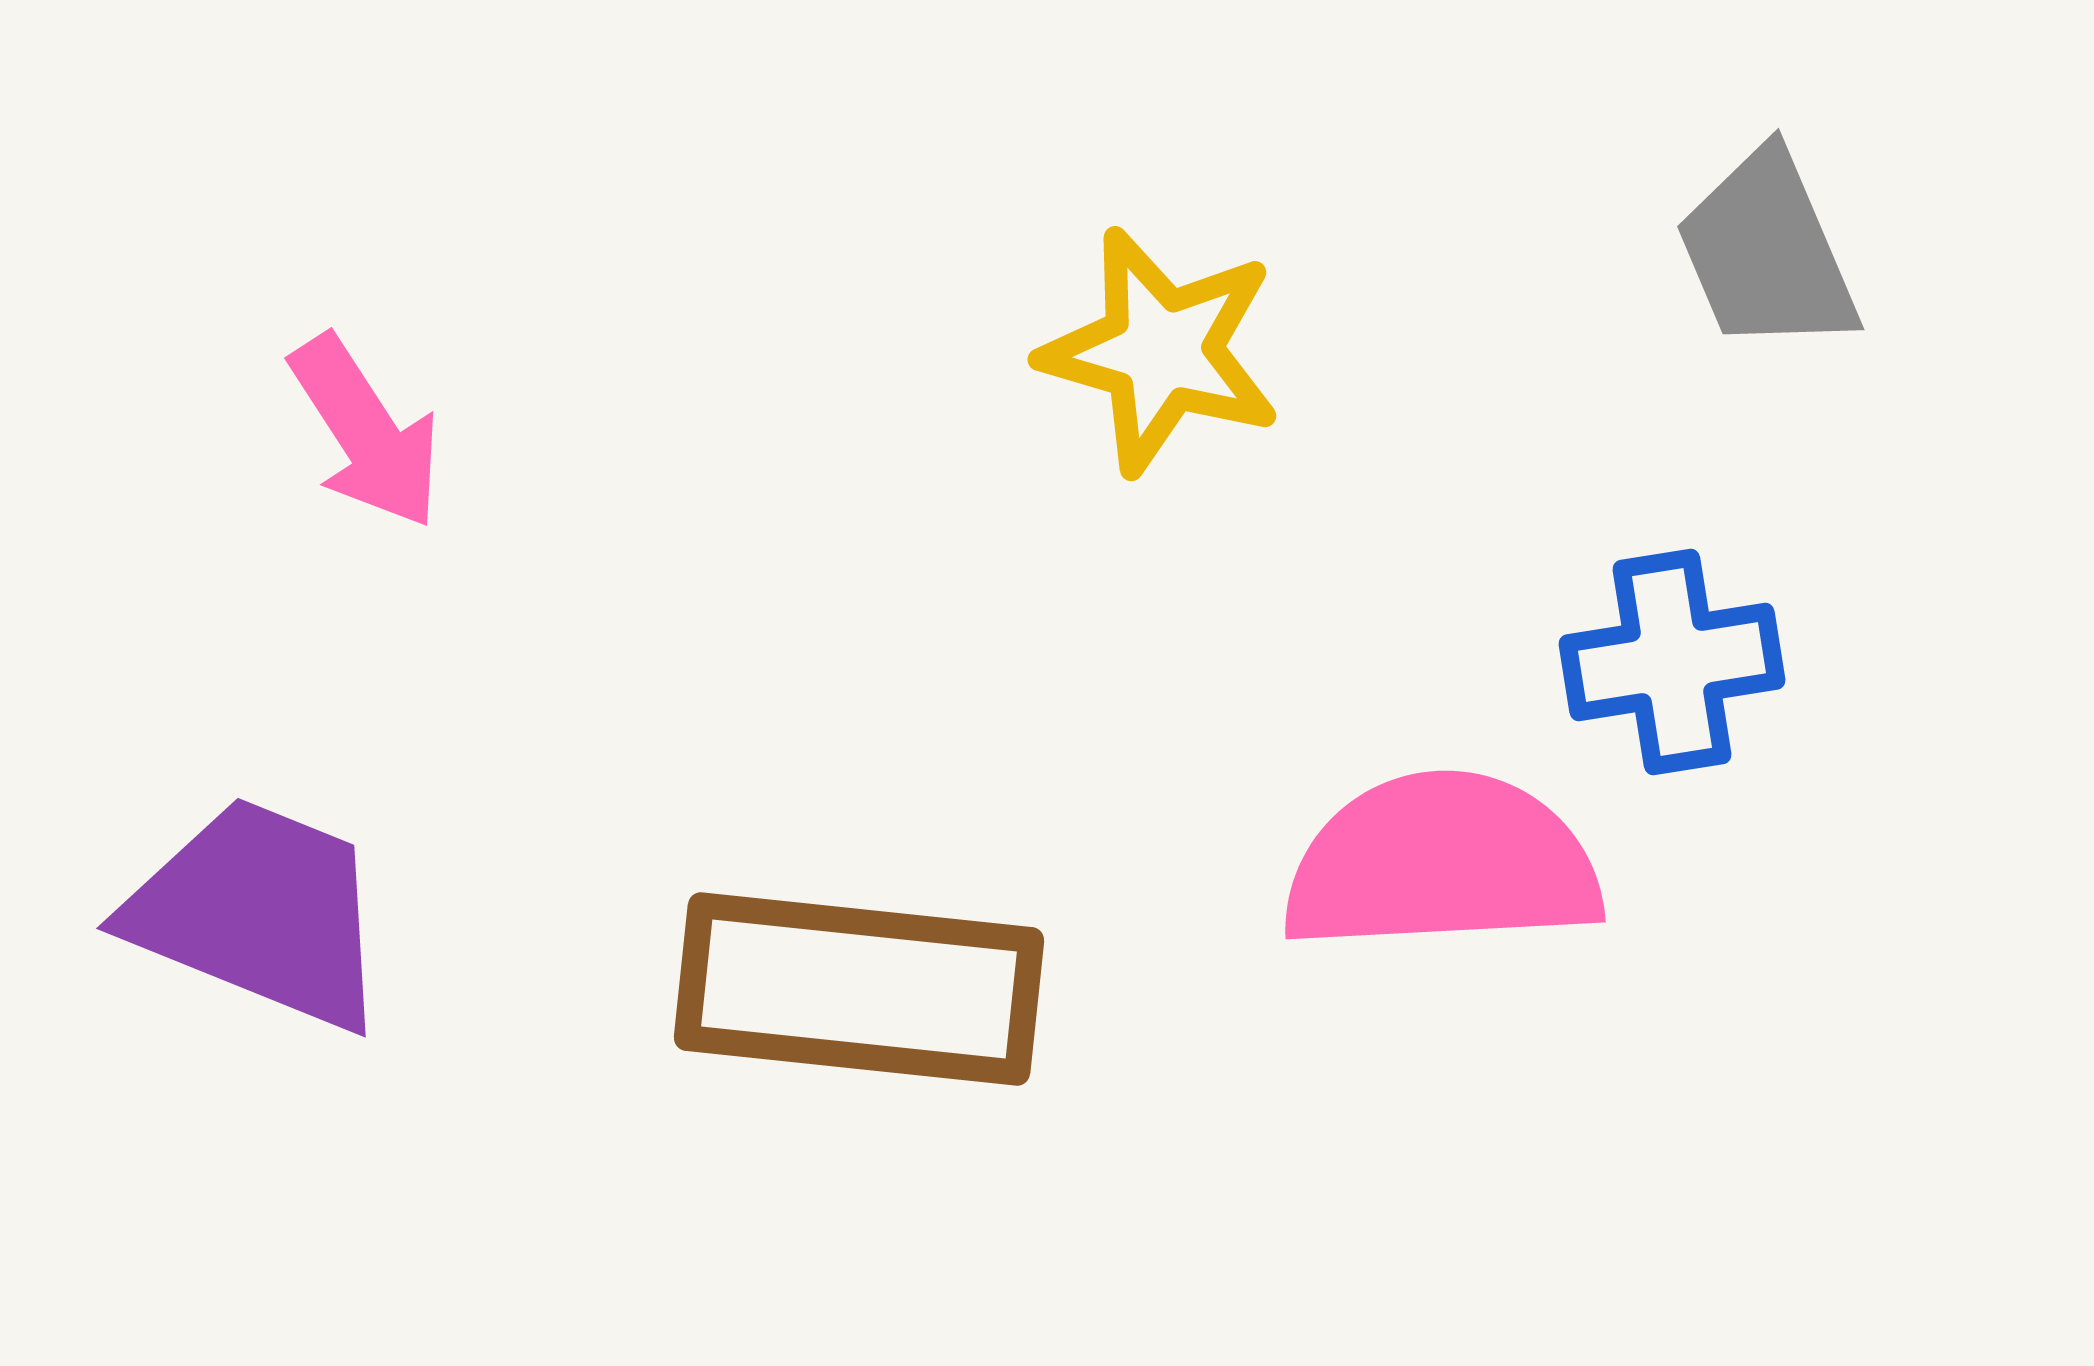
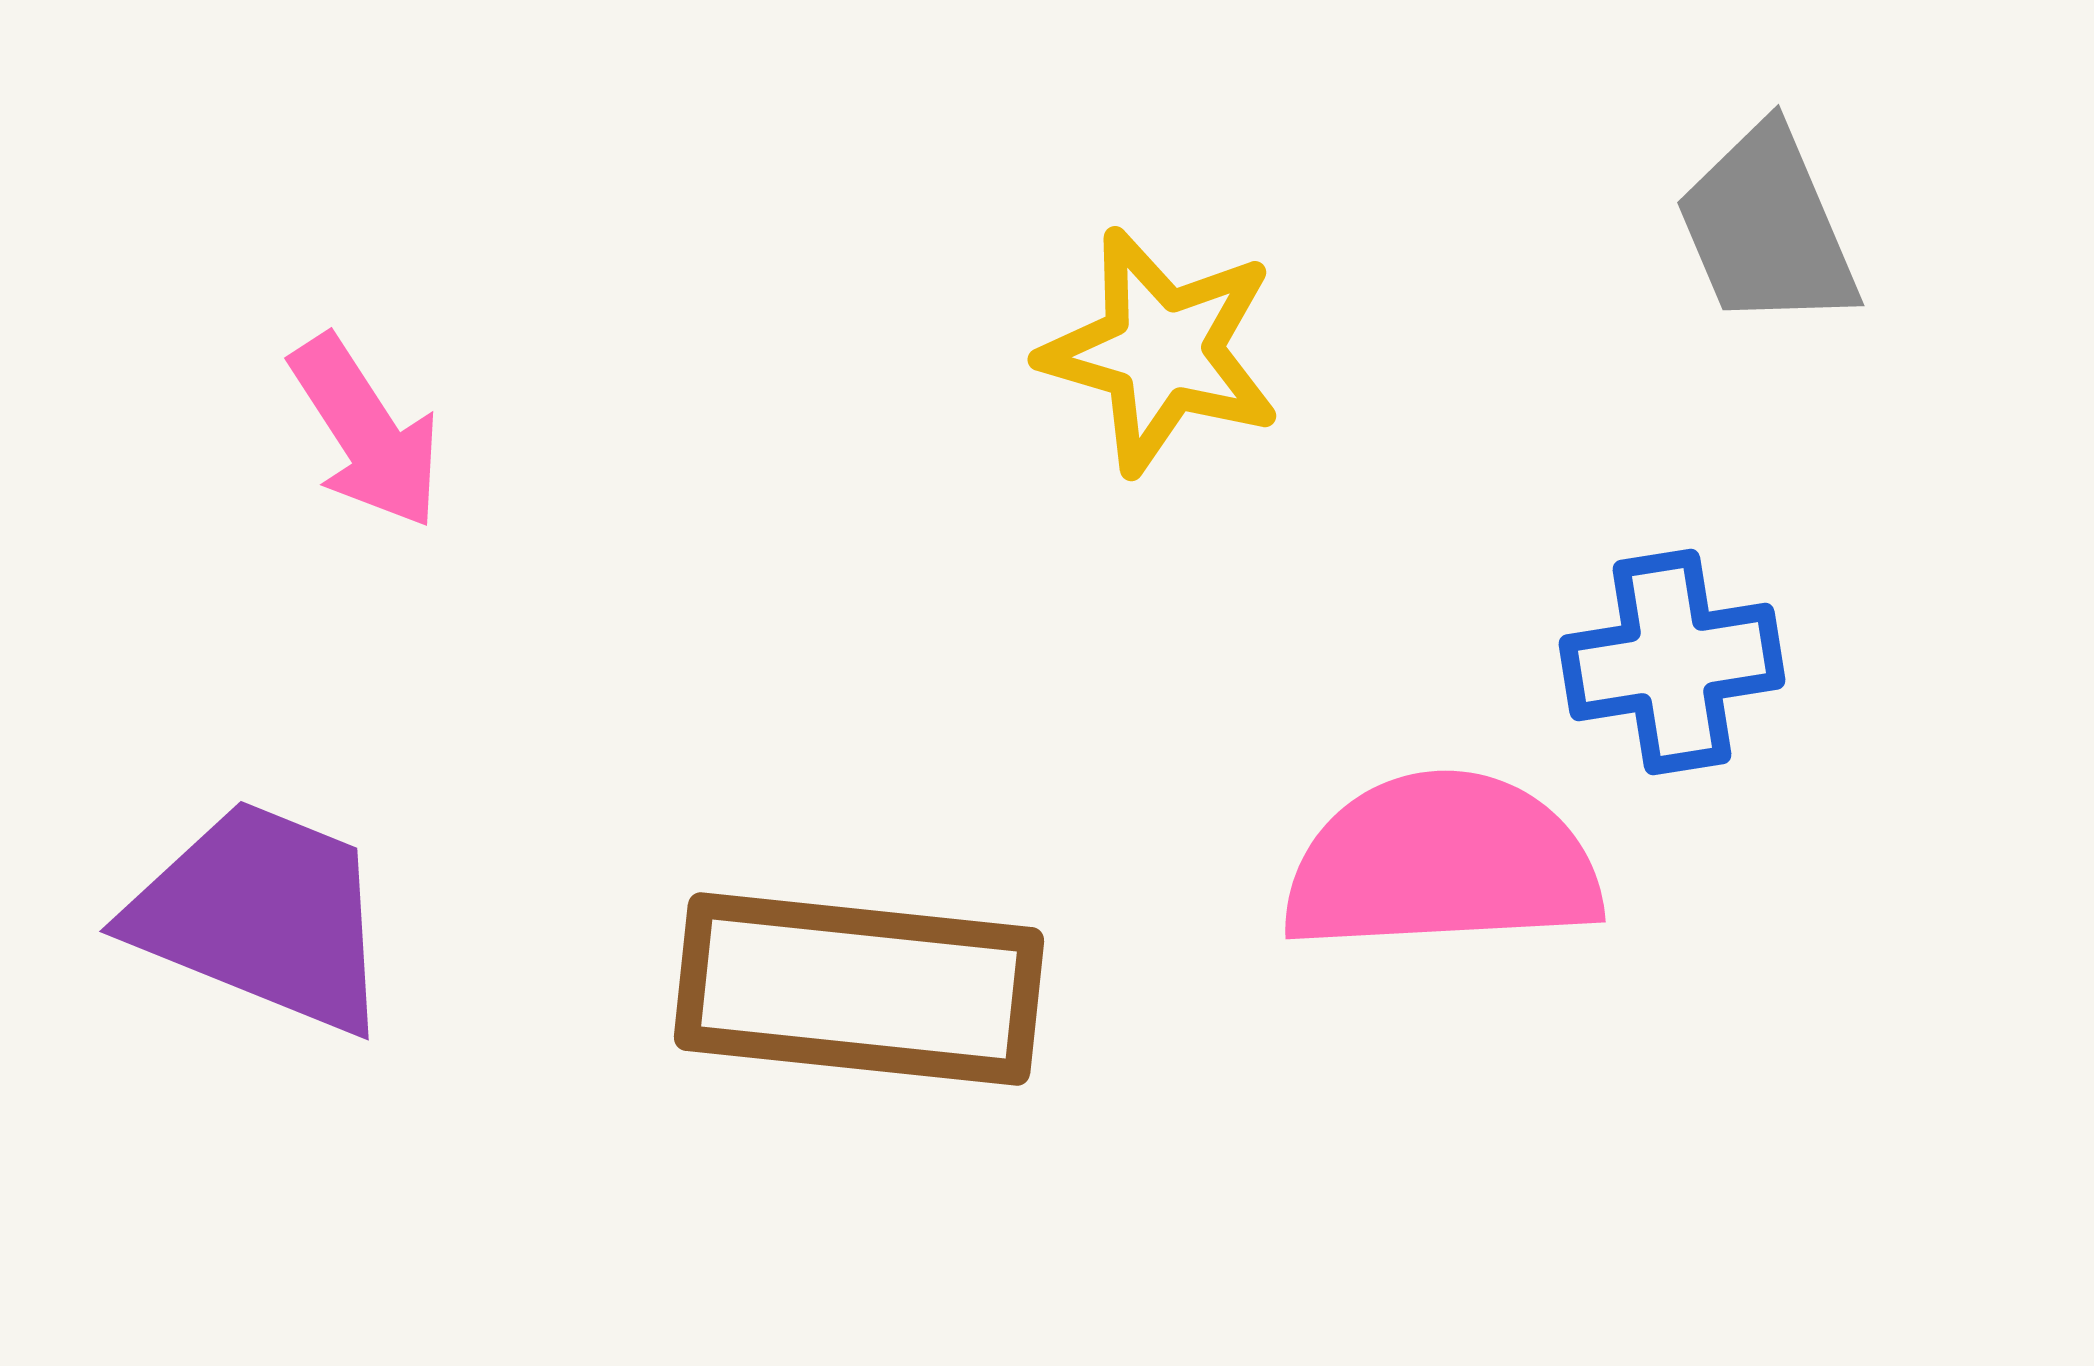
gray trapezoid: moved 24 px up
purple trapezoid: moved 3 px right, 3 px down
